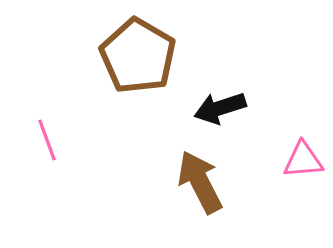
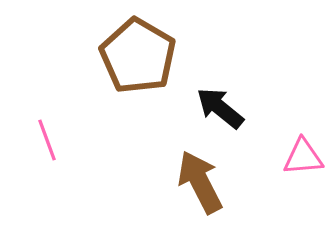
black arrow: rotated 57 degrees clockwise
pink triangle: moved 3 px up
